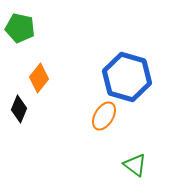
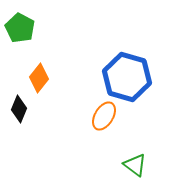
green pentagon: rotated 16 degrees clockwise
